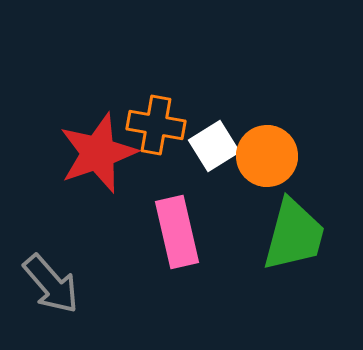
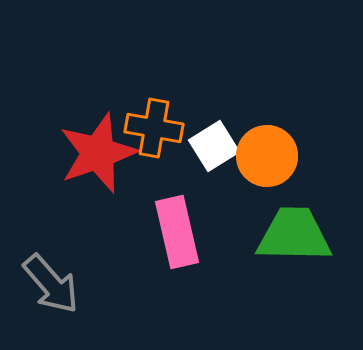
orange cross: moved 2 px left, 3 px down
green trapezoid: rotated 104 degrees counterclockwise
